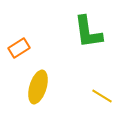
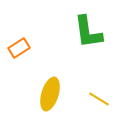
yellow ellipse: moved 12 px right, 7 px down
yellow line: moved 3 px left, 3 px down
